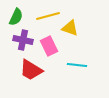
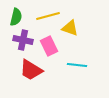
green semicircle: rotated 12 degrees counterclockwise
